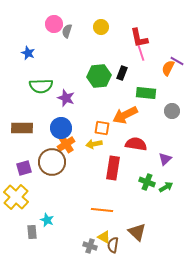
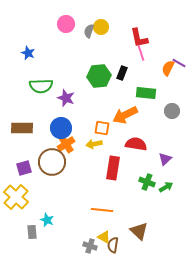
pink circle: moved 12 px right
gray semicircle: moved 22 px right
purple line: moved 2 px right, 2 px down
brown triangle: moved 2 px right, 1 px up
